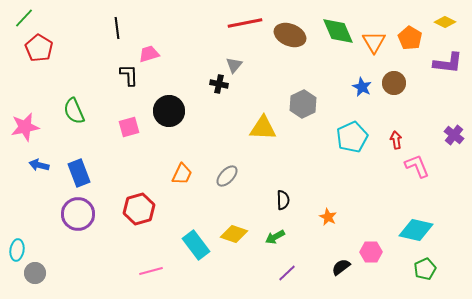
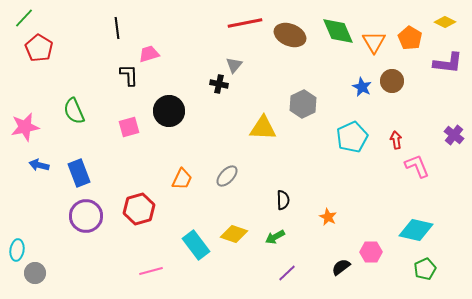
brown circle at (394, 83): moved 2 px left, 2 px up
orange trapezoid at (182, 174): moved 5 px down
purple circle at (78, 214): moved 8 px right, 2 px down
